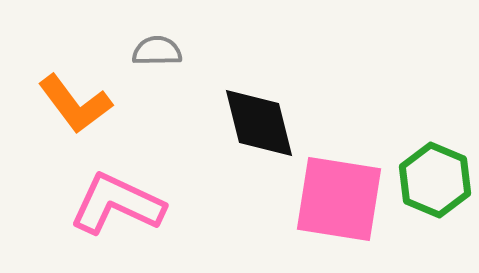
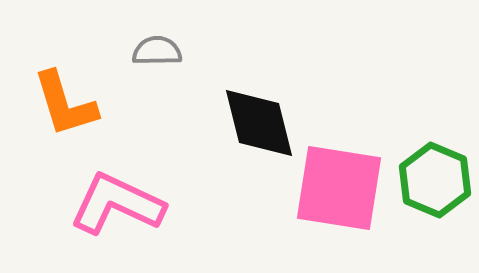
orange L-shape: moved 10 px left; rotated 20 degrees clockwise
pink square: moved 11 px up
